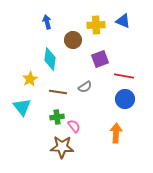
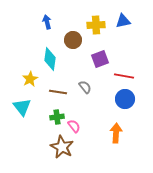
blue triangle: rotated 35 degrees counterclockwise
gray semicircle: rotated 96 degrees counterclockwise
brown star: rotated 25 degrees clockwise
